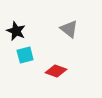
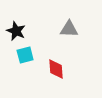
gray triangle: rotated 36 degrees counterclockwise
red diamond: moved 2 px up; rotated 65 degrees clockwise
